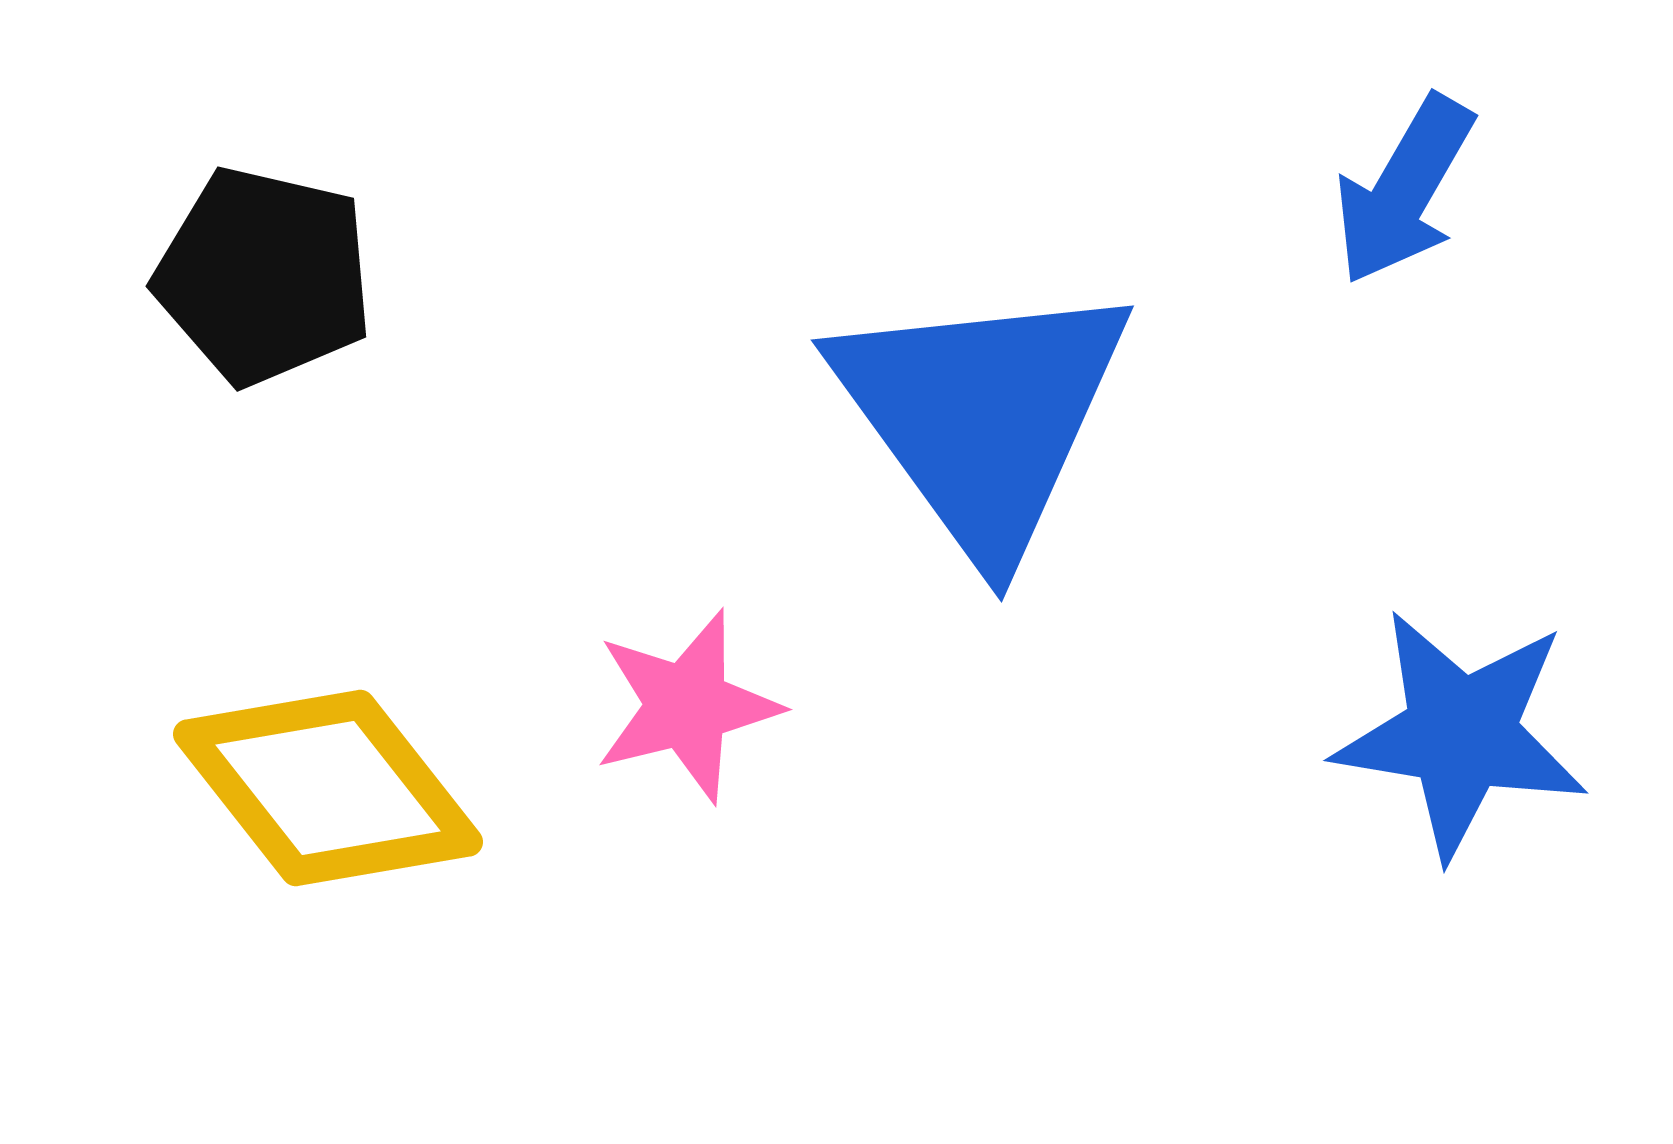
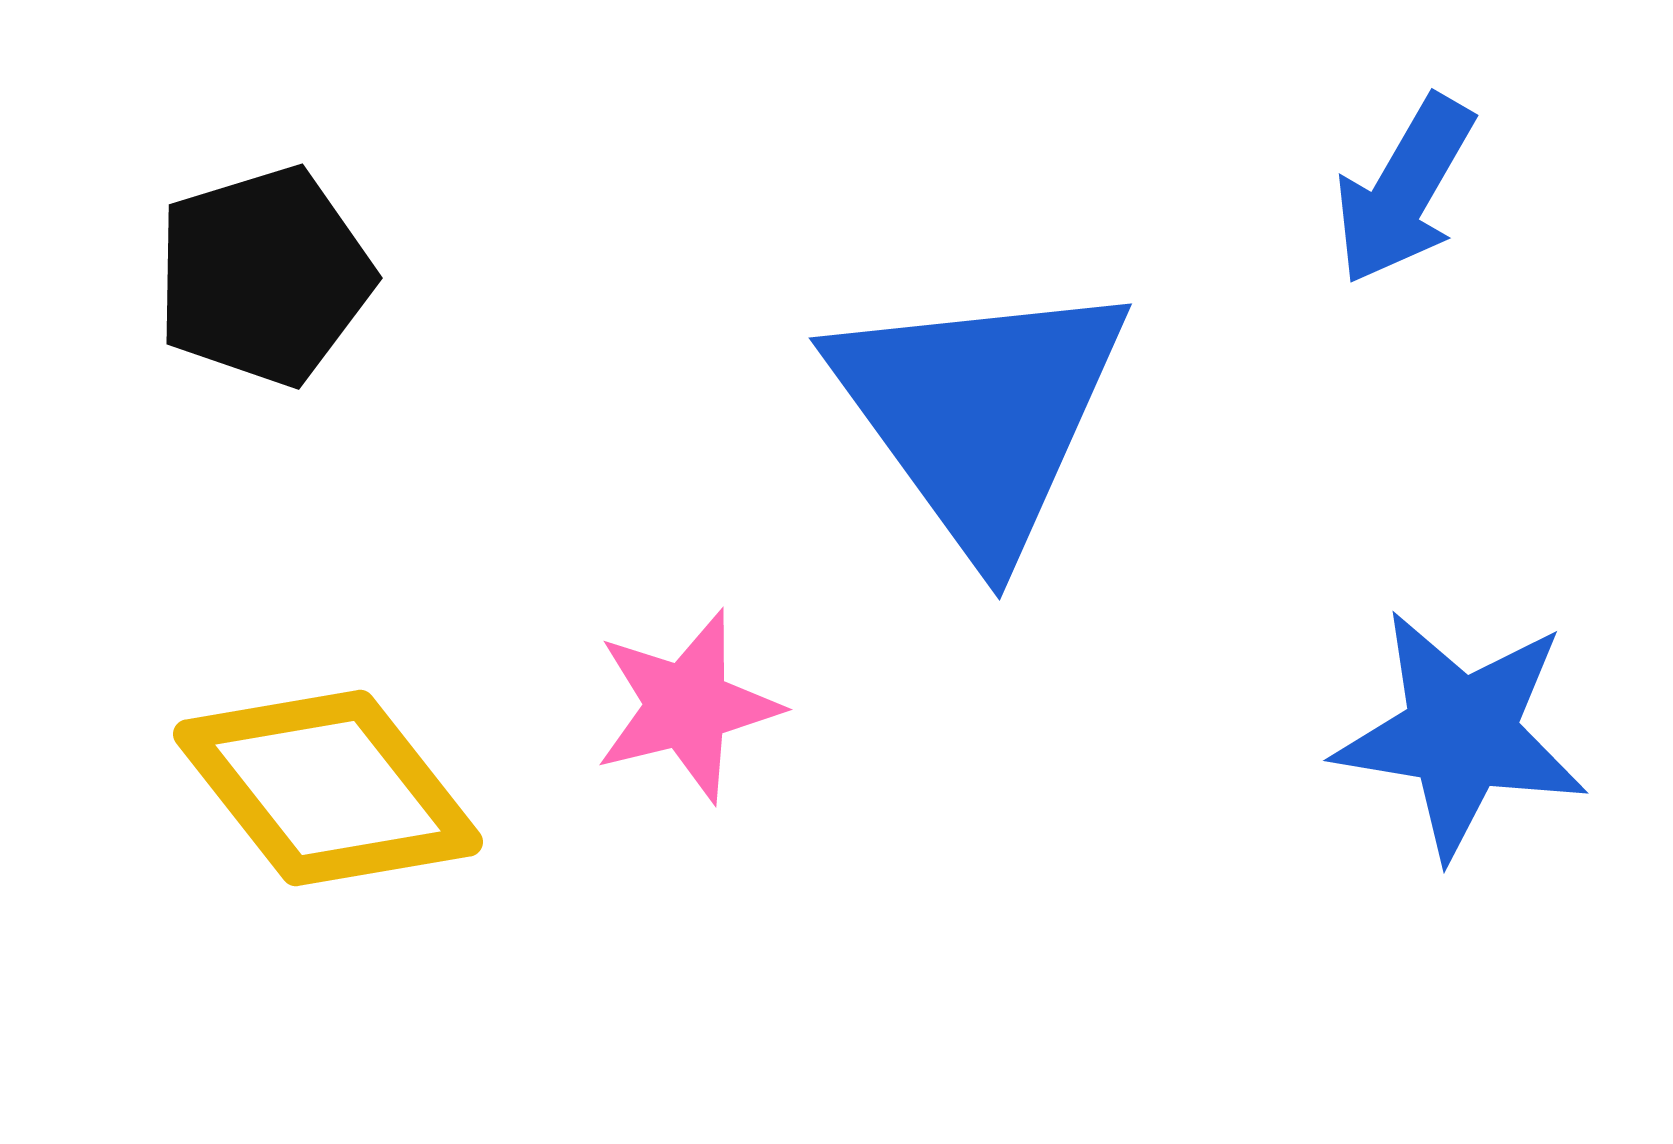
black pentagon: rotated 30 degrees counterclockwise
blue triangle: moved 2 px left, 2 px up
